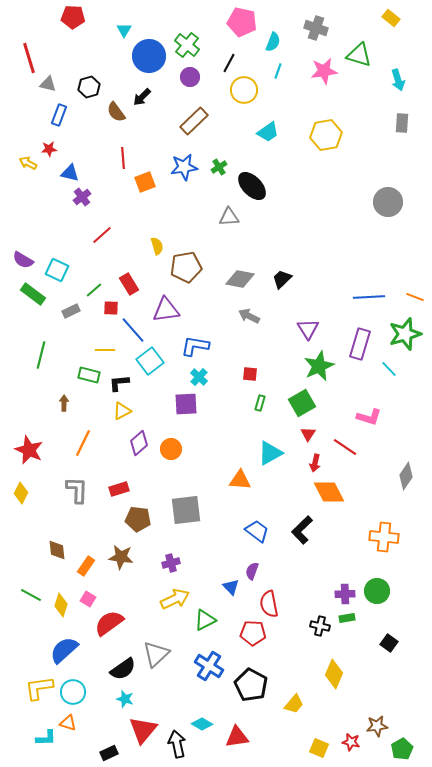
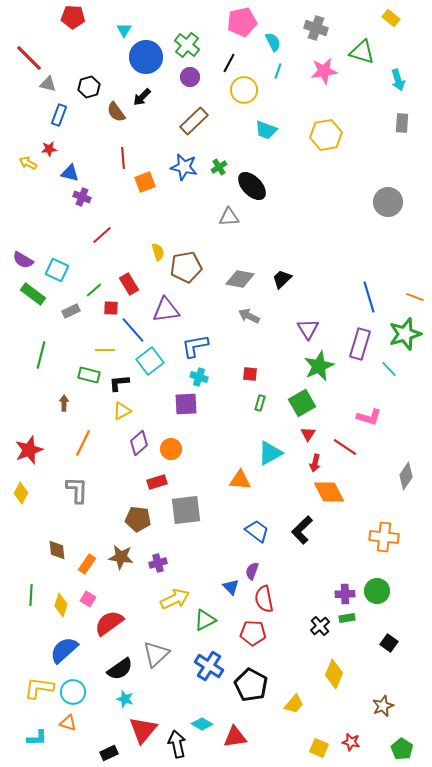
pink pentagon at (242, 22): rotated 24 degrees counterclockwise
cyan semicircle at (273, 42): rotated 48 degrees counterclockwise
green triangle at (359, 55): moved 3 px right, 3 px up
blue circle at (149, 56): moved 3 px left, 1 px down
red line at (29, 58): rotated 28 degrees counterclockwise
cyan trapezoid at (268, 132): moved 2 px left, 2 px up; rotated 55 degrees clockwise
blue star at (184, 167): rotated 20 degrees clockwise
purple cross at (82, 197): rotated 30 degrees counterclockwise
yellow semicircle at (157, 246): moved 1 px right, 6 px down
blue line at (369, 297): rotated 76 degrees clockwise
blue L-shape at (195, 346): rotated 20 degrees counterclockwise
cyan cross at (199, 377): rotated 24 degrees counterclockwise
red star at (29, 450): rotated 28 degrees clockwise
red rectangle at (119, 489): moved 38 px right, 7 px up
purple cross at (171, 563): moved 13 px left
orange rectangle at (86, 566): moved 1 px right, 2 px up
green line at (31, 595): rotated 65 degrees clockwise
red semicircle at (269, 604): moved 5 px left, 5 px up
black cross at (320, 626): rotated 36 degrees clockwise
black semicircle at (123, 669): moved 3 px left
yellow L-shape at (39, 688): rotated 16 degrees clockwise
brown star at (377, 726): moved 6 px right, 20 px up; rotated 15 degrees counterclockwise
red triangle at (237, 737): moved 2 px left
cyan L-shape at (46, 738): moved 9 px left
green pentagon at (402, 749): rotated 10 degrees counterclockwise
